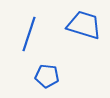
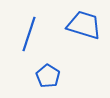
blue pentagon: moved 1 px right; rotated 25 degrees clockwise
